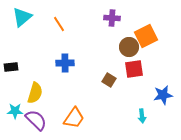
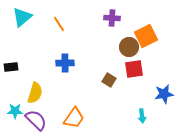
blue star: moved 1 px right, 1 px up
